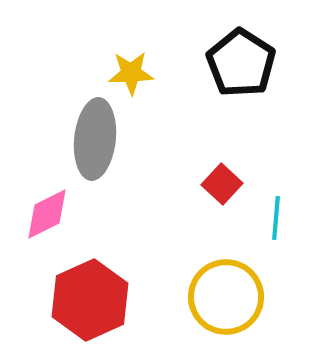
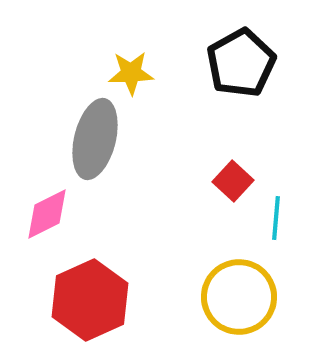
black pentagon: rotated 10 degrees clockwise
gray ellipse: rotated 8 degrees clockwise
red square: moved 11 px right, 3 px up
yellow circle: moved 13 px right
